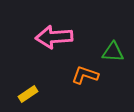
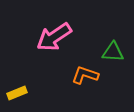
pink arrow: rotated 30 degrees counterclockwise
yellow rectangle: moved 11 px left, 1 px up; rotated 12 degrees clockwise
